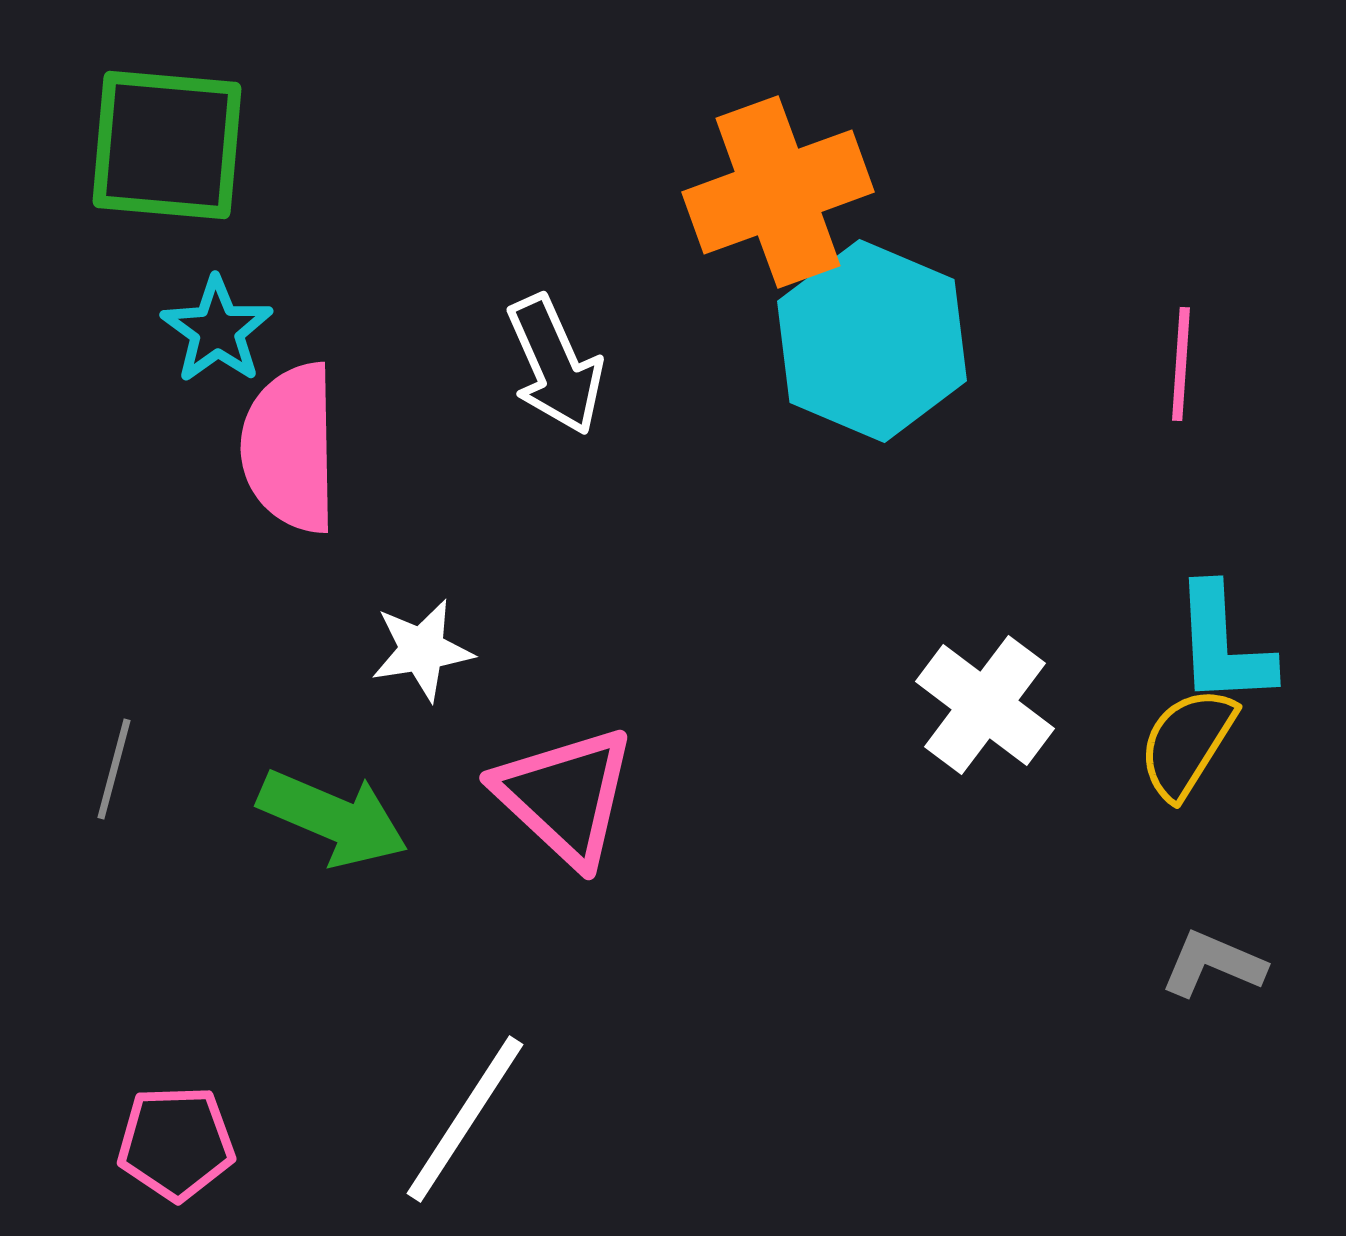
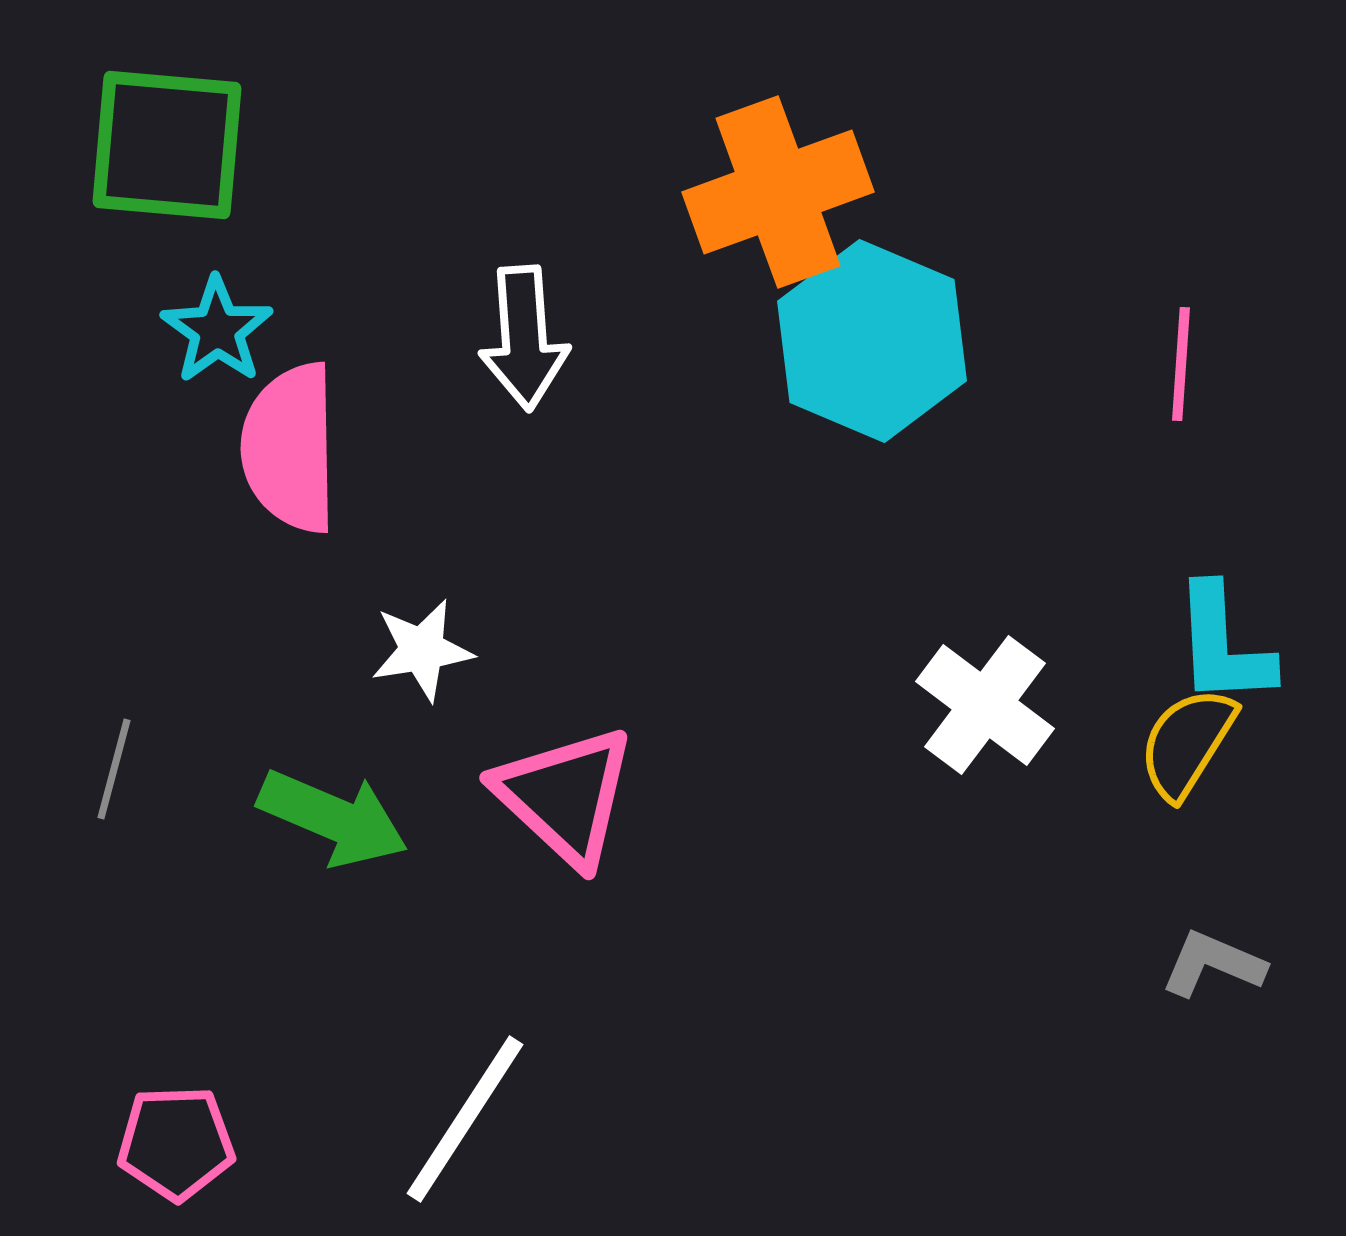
white arrow: moved 31 px left, 27 px up; rotated 20 degrees clockwise
